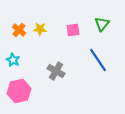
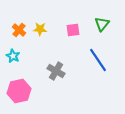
cyan star: moved 4 px up
